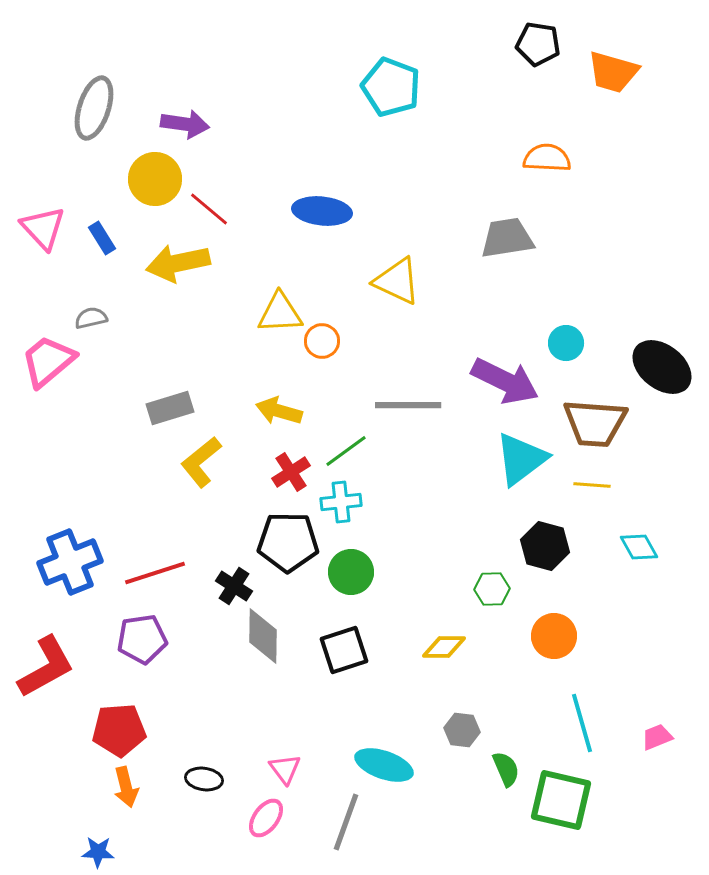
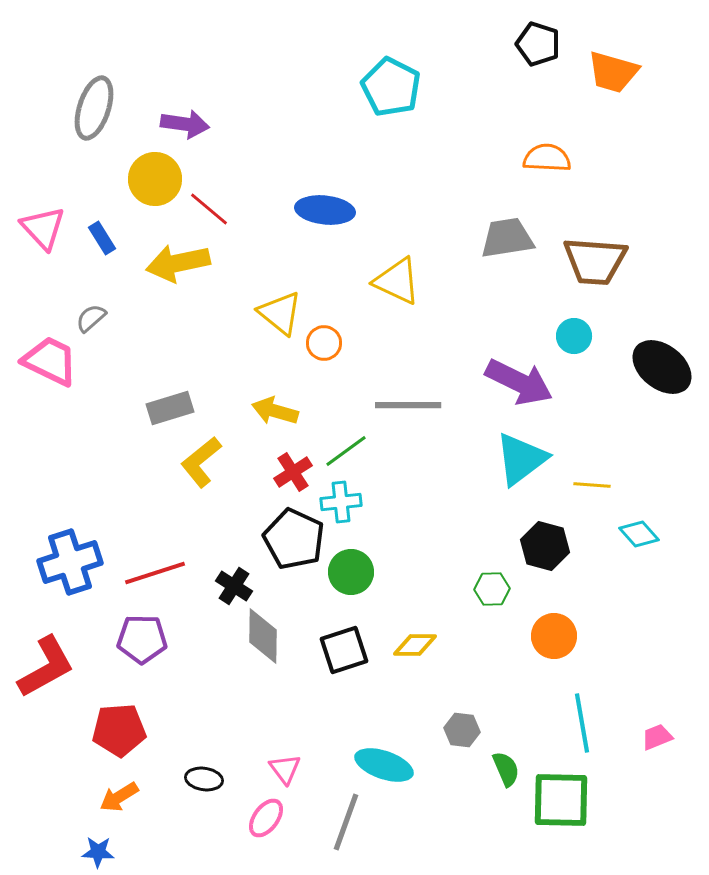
black pentagon at (538, 44): rotated 9 degrees clockwise
cyan pentagon at (391, 87): rotated 6 degrees clockwise
blue ellipse at (322, 211): moved 3 px right, 1 px up
yellow triangle at (280, 313): rotated 42 degrees clockwise
gray semicircle at (91, 318): rotated 28 degrees counterclockwise
orange circle at (322, 341): moved 2 px right, 2 px down
cyan circle at (566, 343): moved 8 px right, 7 px up
pink trapezoid at (48, 361): moved 2 px right; rotated 66 degrees clockwise
purple arrow at (505, 381): moved 14 px right, 1 px down
yellow arrow at (279, 411): moved 4 px left
brown trapezoid at (595, 423): moved 162 px up
red cross at (291, 472): moved 2 px right
black pentagon at (288, 542): moved 6 px right, 3 px up; rotated 24 degrees clockwise
cyan diamond at (639, 547): moved 13 px up; rotated 12 degrees counterclockwise
blue cross at (70, 562): rotated 4 degrees clockwise
purple pentagon at (142, 639): rotated 9 degrees clockwise
yellow diamond at (444, 647): moved 29 px left, 2 px up
cyan line at (582, 723): rotated 6 degrees clockwise
orange arrow at (126, 787): moved 7 px left, 10 px down; rotated 72 degrees clockwise
green square at (561, 800): rotated 12 degrees counterclockwise
